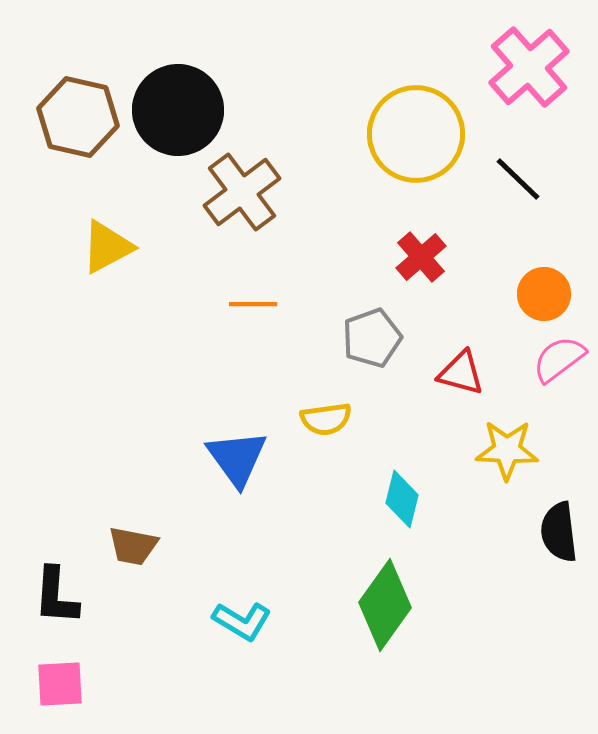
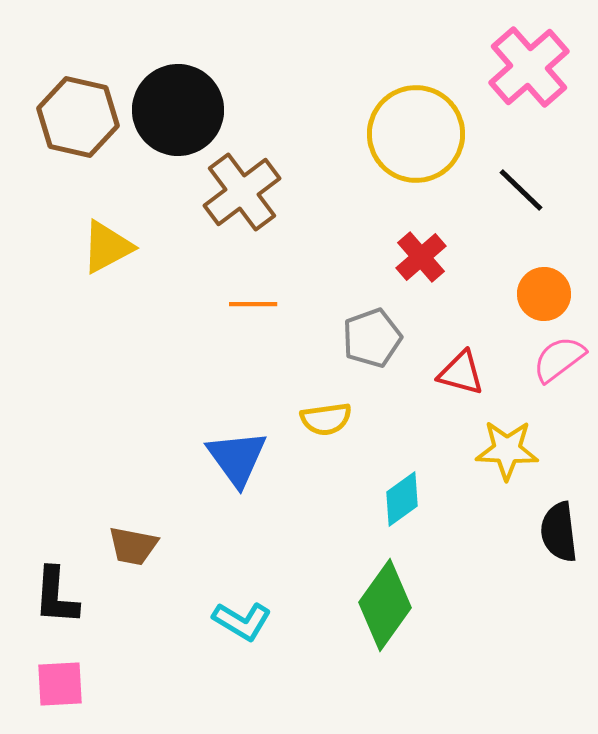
black line: moved 3 px right, 11 px down
cyan diamond: rotated 40 degrees clockwise
